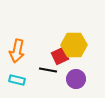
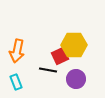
cyan rectangle: moved 1 px left, 2 px down; rotated 56 degrees clockwise
